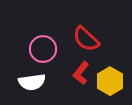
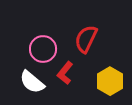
red semicircle: rotated 72 degrees clockwise
red L-shape: moved 16 px left
white semicircle: rotated 48 degrees clockwise
